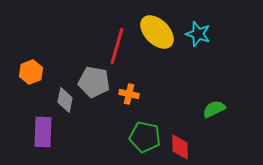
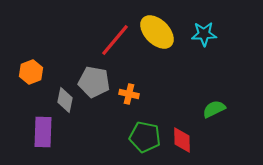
cyan star: moved 6 px right; rotated 20 degrees counterclockwise
red line: moved 2 px left, 6 px up; rotated 24 degrees clockwise
red diamond: moved 2 px right, 7 px up
